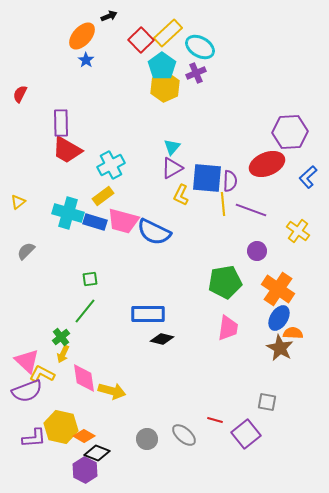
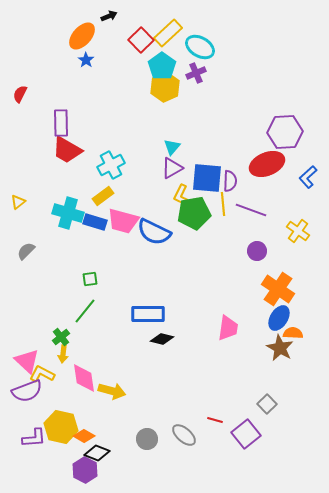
purple hexagon at (290, 132): moved 5 px left
green pentagon at (225, 282): moved 31 px left, 69 px up
yellow arrow at (63, 354): rotated 18 degrees counterclockwise
gray square at (267, 402): moved 2 px down; rotated 36 degrees clockwise
